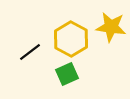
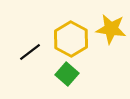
yellow star: moved 2 px down
green square: rotated 25 degrees counterclockwise
